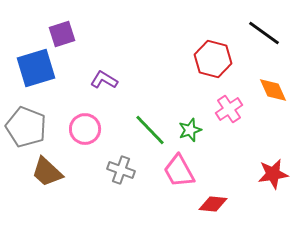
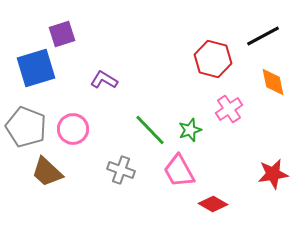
black line: moved 1 px left, 3 px down; rotated 64 degrees counterclockwise
orange diamond: moved 8 px up; rotated 12 degrees clockwise
pink circle: moved 12 px left
red diamond: rotated 24 degrees clockwise
